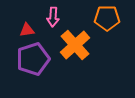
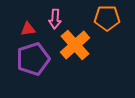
pink arrow: moved 2 px right, 2 px down
red triangle: moved 1 px right, 1 px up
